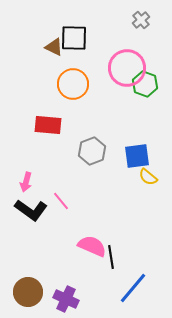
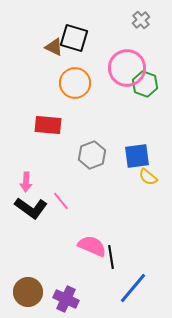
black square: rotated 16 degrees clockwise
orange circle: moved 2 px right, 1 px up
gray hexagon: moved 4 px down
pink arrow: rotated 12 degrees counterclockwise
black L-shape: moved 2 px up
